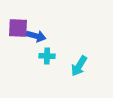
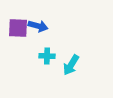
blue arrow: moved 2 px right, 10 px up
cyan arrow: moved 8 px left, 1 px up
